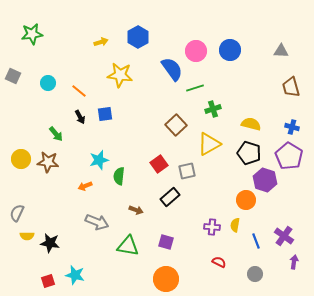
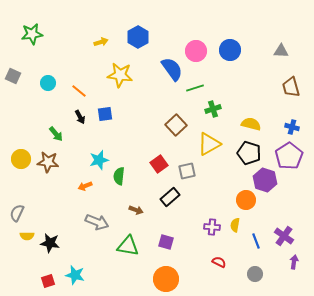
purple pentagon at (289, 156): rotated 8 degrees clockwise
